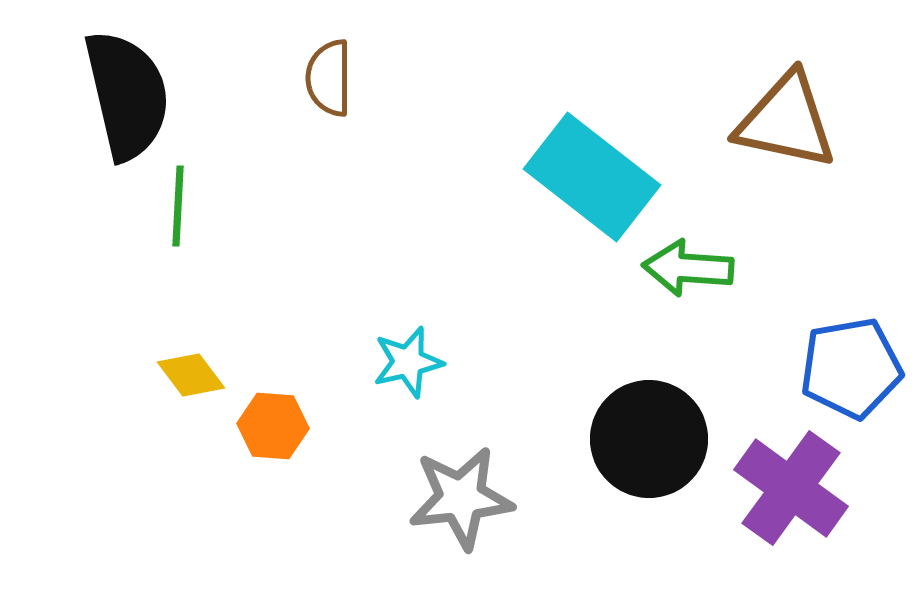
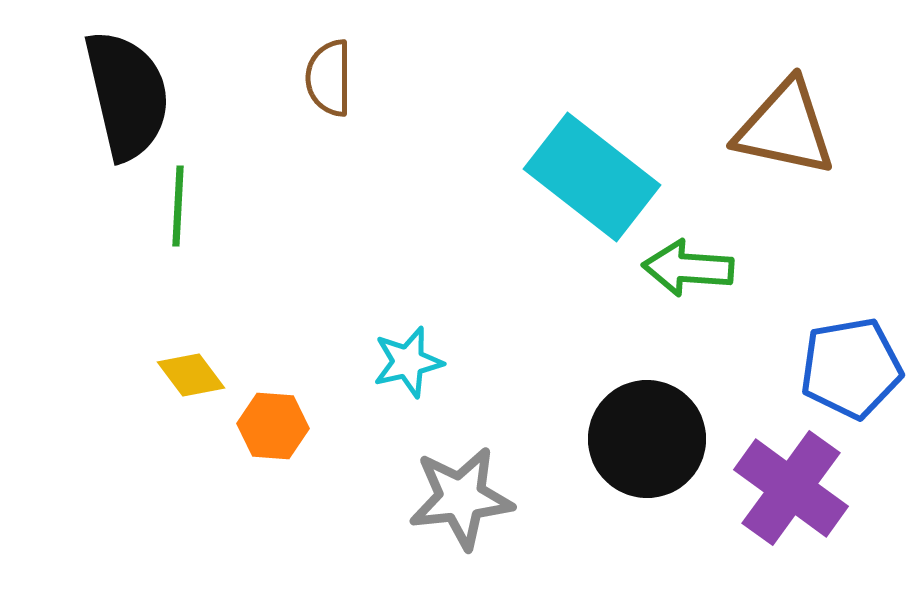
brown triangle: moved 1 px left, 7 px down
black circle: moved 2 px left
